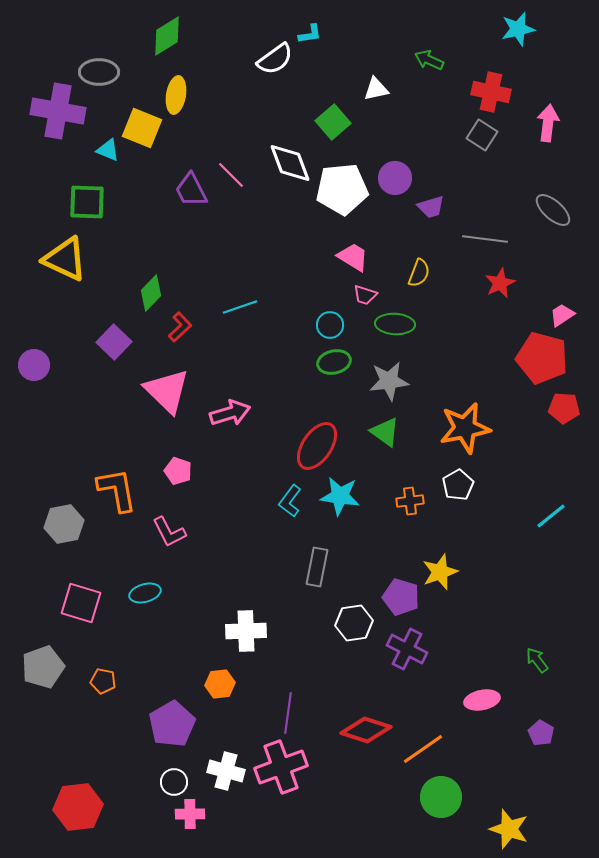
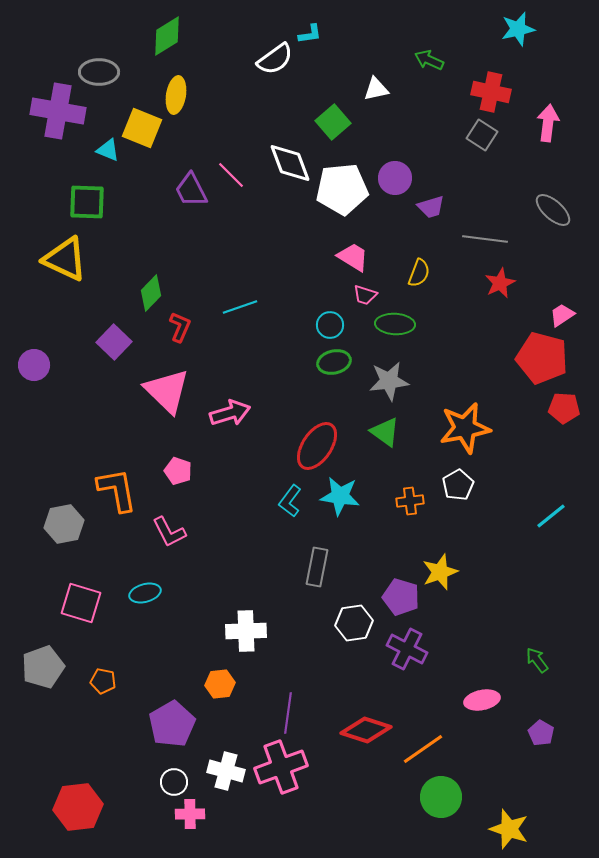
red L-shape at (180, 327): rotated 24 degrees counterclockwise
